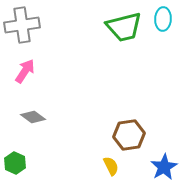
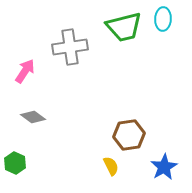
gray cross: moved 48 px right, 22 px down
